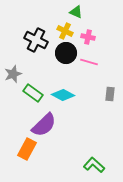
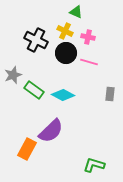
gray star: moved 1 px down
green rectangle: moved 1 px right, 3 px up
purple semicircle: moved 7 px right, 6 px down
green L-shape: rotated 25 degrees counterclockwise
